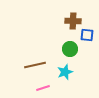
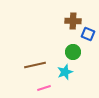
blue square: moved 1 px right, 1 px up; rotated 16 degrees clockwise
green circle: moved 3 px right, 3 px down
pink line: moved 1 px right
